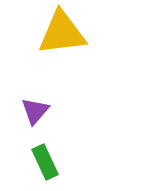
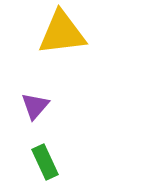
purple triangle: moved 5 px up
